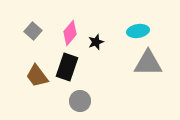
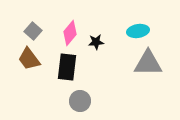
black star: rotated 14 degrees clockwise
black rectangle: rotated 12 degrees counterclockwise
brown trapezoid: moved 8 px left, 17 px up
